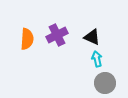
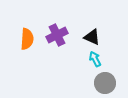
cyan arrow: moved 2 px left; rotated 14 degrees counterclockwise
